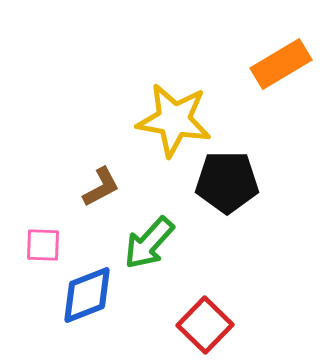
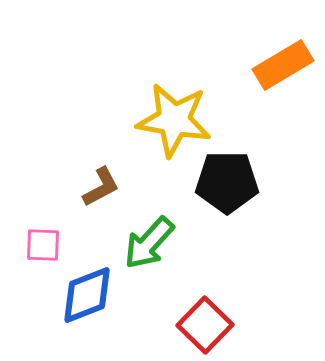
orange rectangle: moved 2 px right, 1 px down
